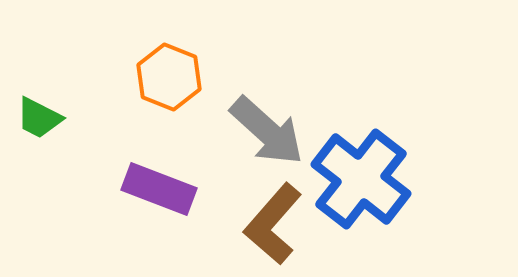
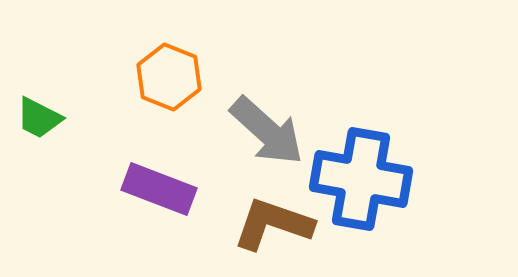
blue cross: rotated 28 degrees counterclockwise
brown L-shape: rotated 68 degrees clockwise
